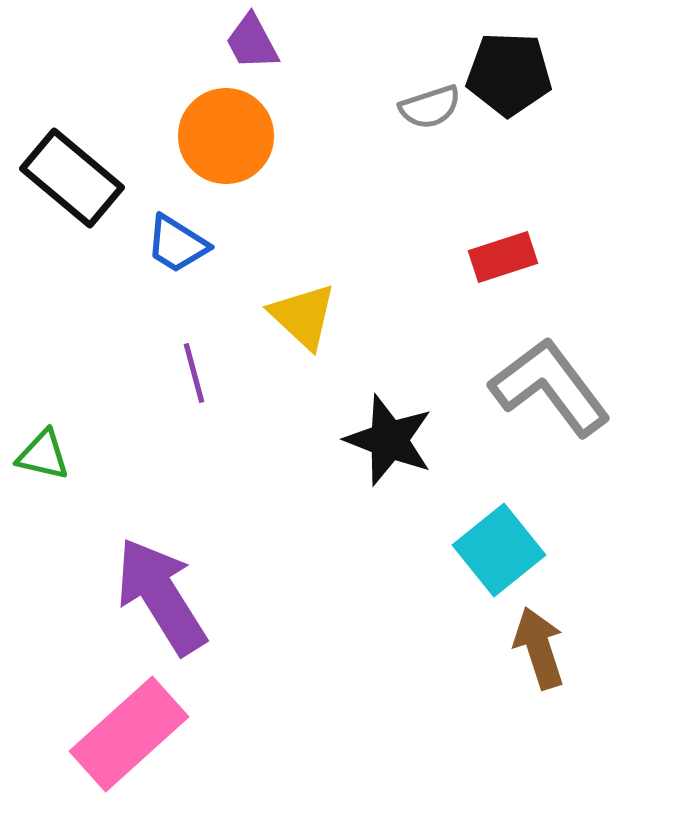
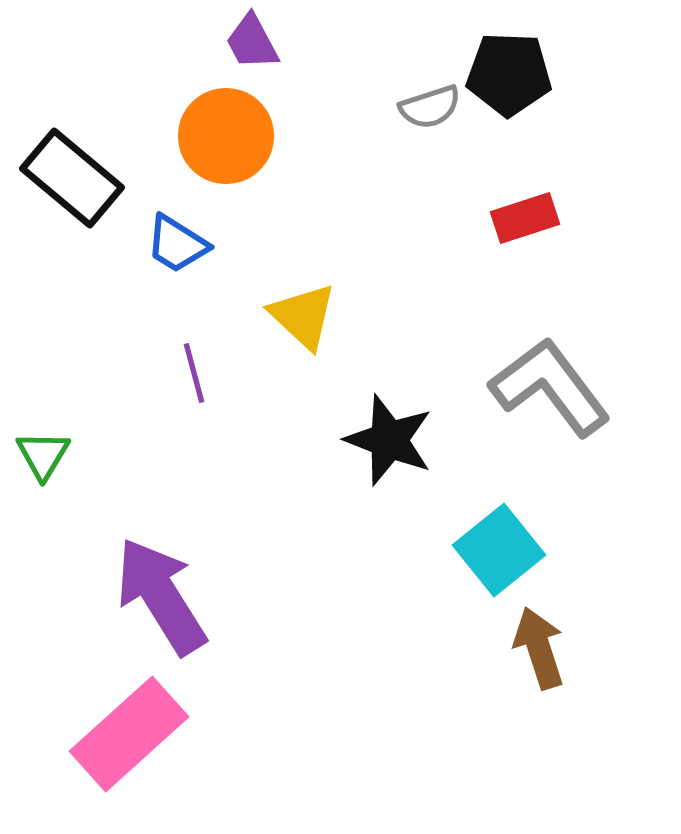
red rectangle: moved 22 px right, 39 px up
green triangle: rotated 48 degrees clockwise
